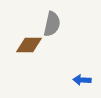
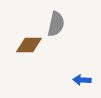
gray semicircle: moved 4 px right
